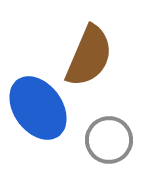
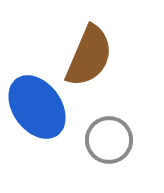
blue ellipse: moved 1 px left, 1 px up
